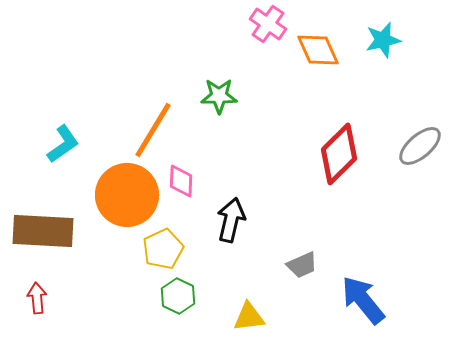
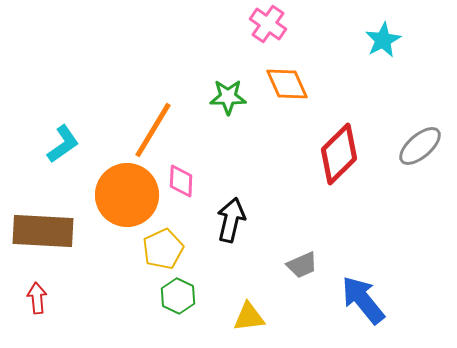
cyan star: rotated 15 degrees counterclockwise
orange diamond: moved 31 px left, 34 px down
green star: moved 9 px right, 1 px down
